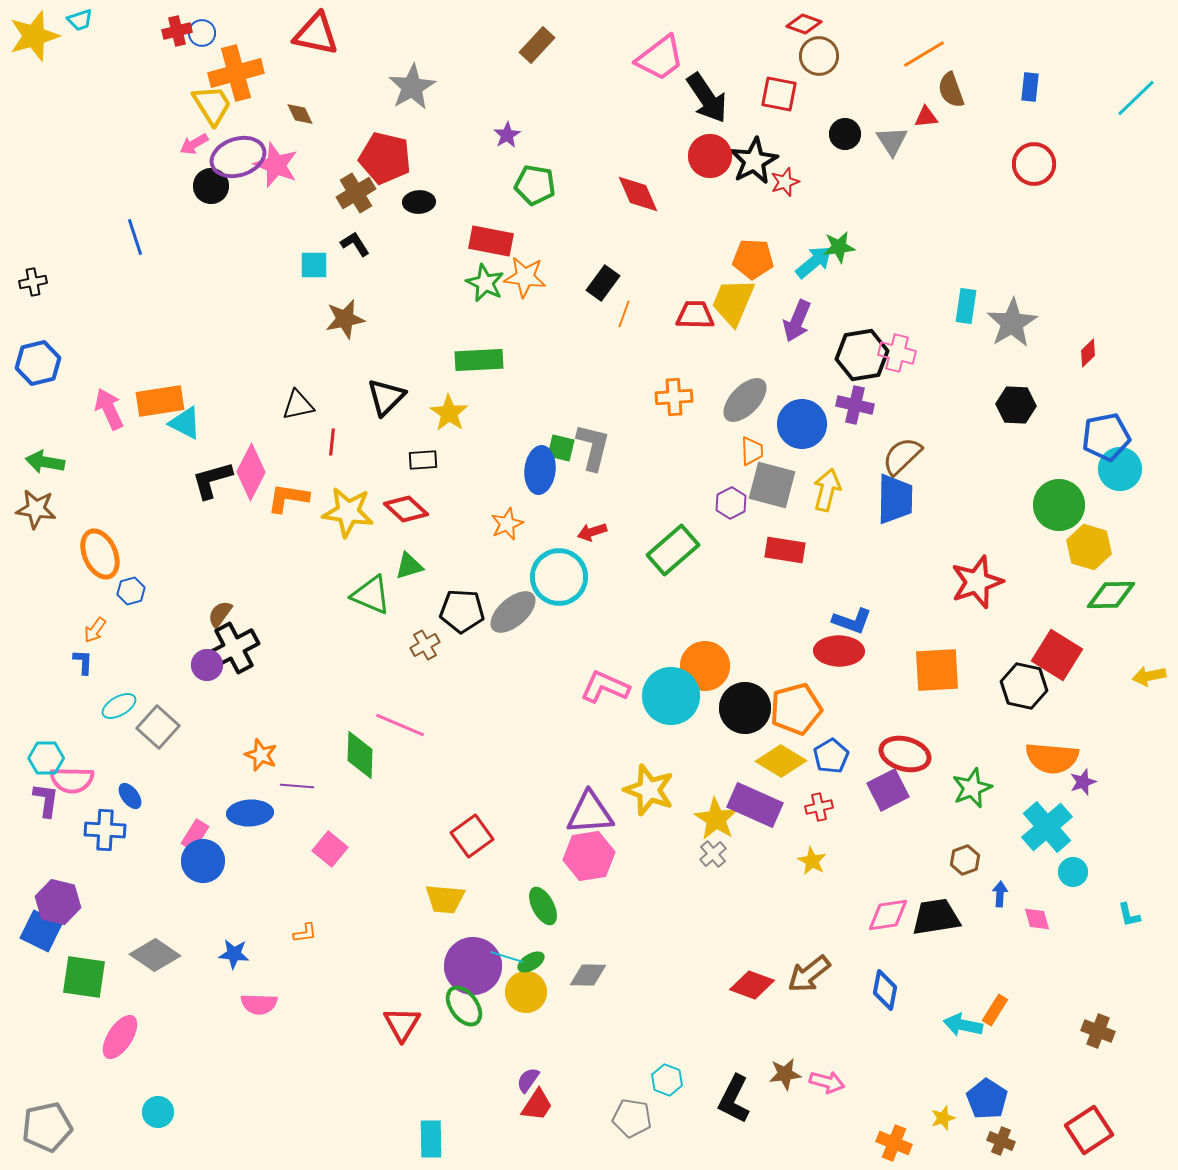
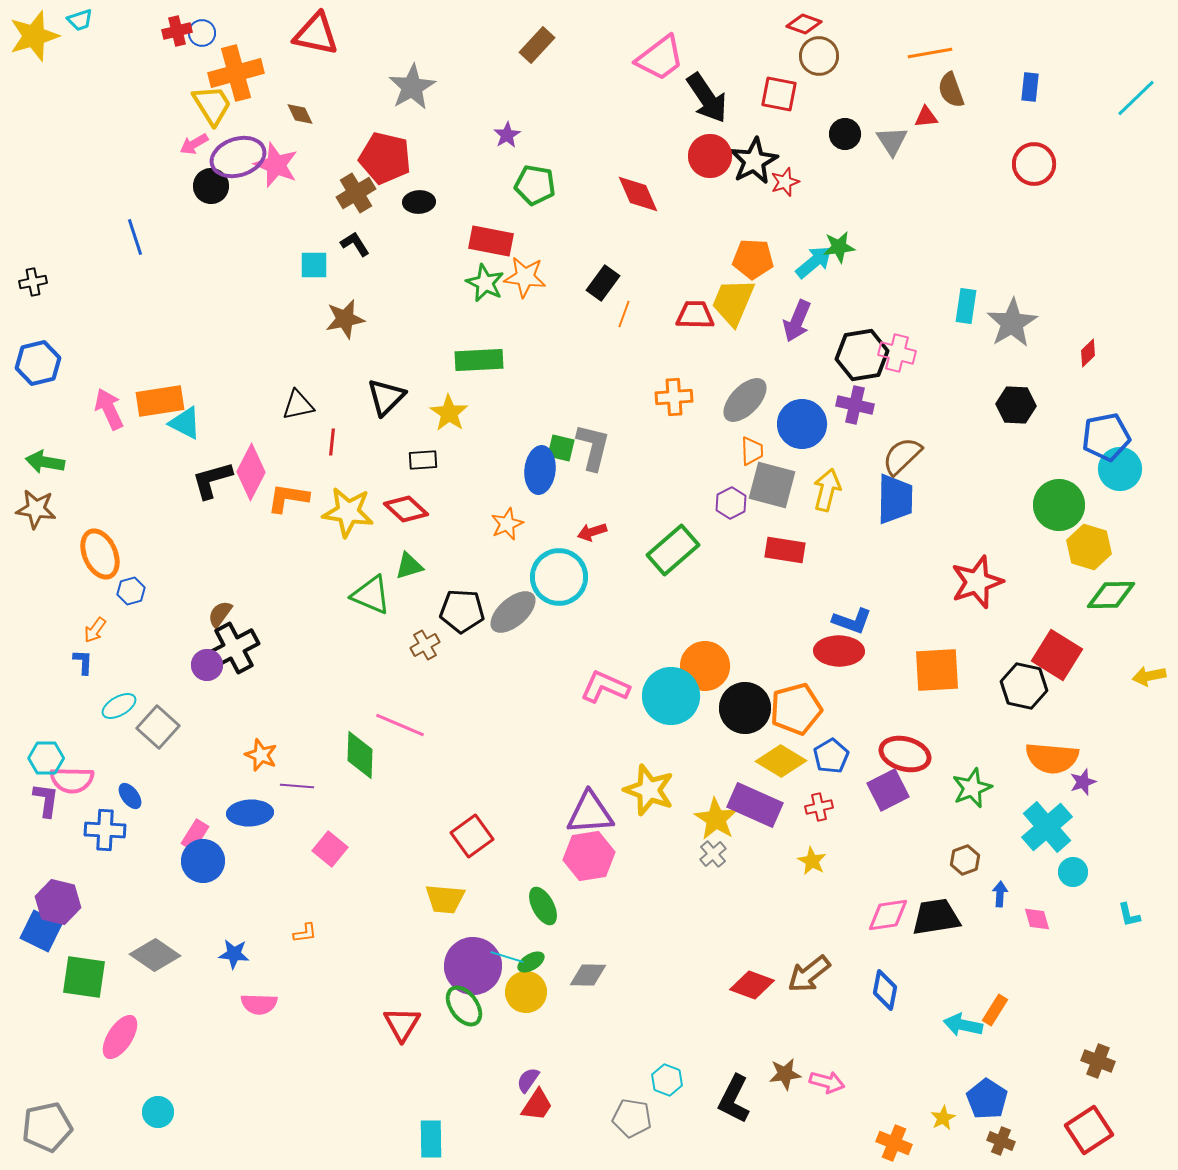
orange line at (924, 54): moved 6 px right, 1 px up; rotated 21 degrees clockwise
brown cross at (1098, 1031): moved 30 px down
yellow star at (943, 1118): rotated 10 degrees counterclockwise
